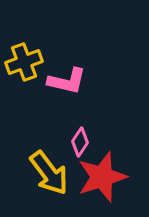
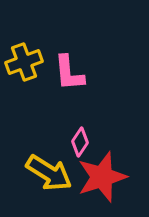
pink L-shape: moved 2 px right, 8 px up; rotated 72 degrees clockwise
yellow arrow: rotated 21 degrees counterclockwise
